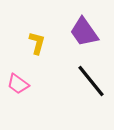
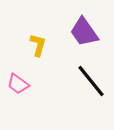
yellow L-shape: moved 1 px right, 2 px down
